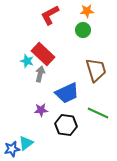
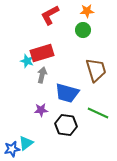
red rectangle: moved 1 px left, 1 px up; rotated 60 degrees counterclockwise
gray arrow: moved 2 px right, 1 px down
blue trapezoid: rotated 40 degrees clockwise
